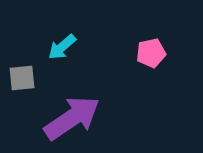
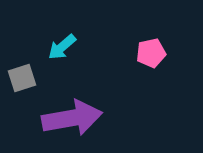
gray square: rotated 12 degrees counterclockwise
purple arrow: rotated 24 degrees clockwise
